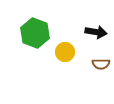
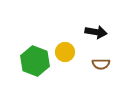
green hexagon: moved 28 px down
